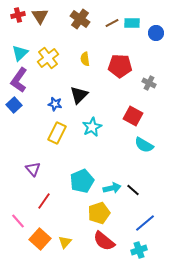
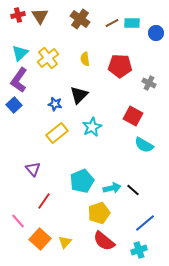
yellow rectangle: rotated 25 degrees clockwise
